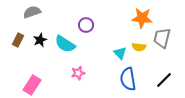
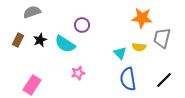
purple circle: moved 4 px left
